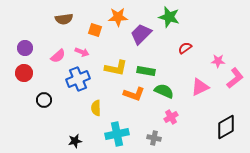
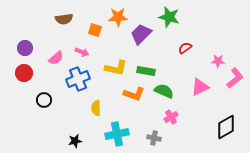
pink semicircle: moved 2 px left, 2 px down
